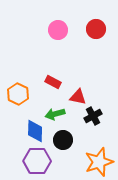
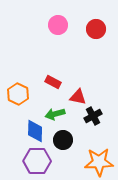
pink circle: moved 5 px up
orange star: rotated 16 degrees clockwise
